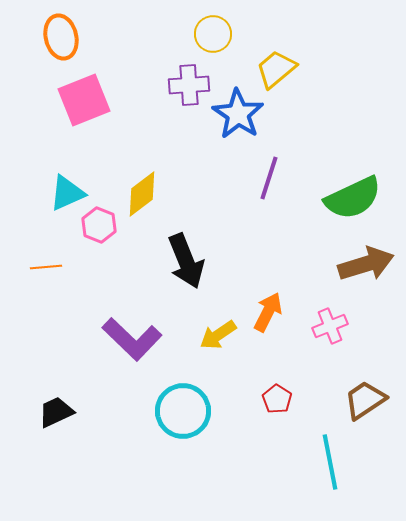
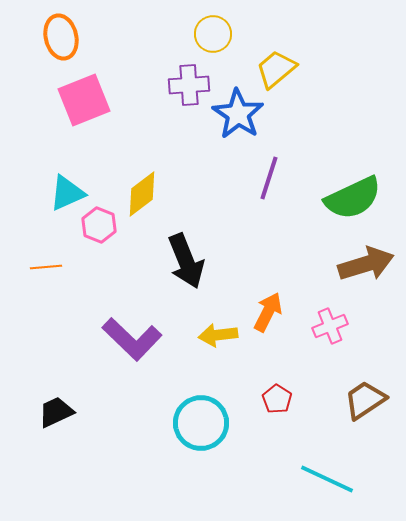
yellow arrow: rotated 27 degrees clockwise
cyan circle: moved 18 px right, 12 px down
cyan line: moved 3 px left, 17 px down; rotated 54 degrees counterclockwise
